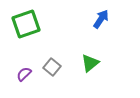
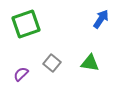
green triangle: rotated 48 degrees clockwise
gray square: moved 4 px up
purple semicircle: moved 3 px left
